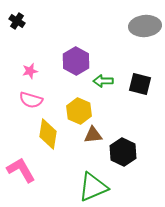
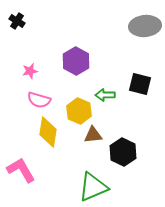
green arrow: moved 2 px right, 14 px down
pink semicircle: moved 8 px right
yellow diamond: moved 2 px up
